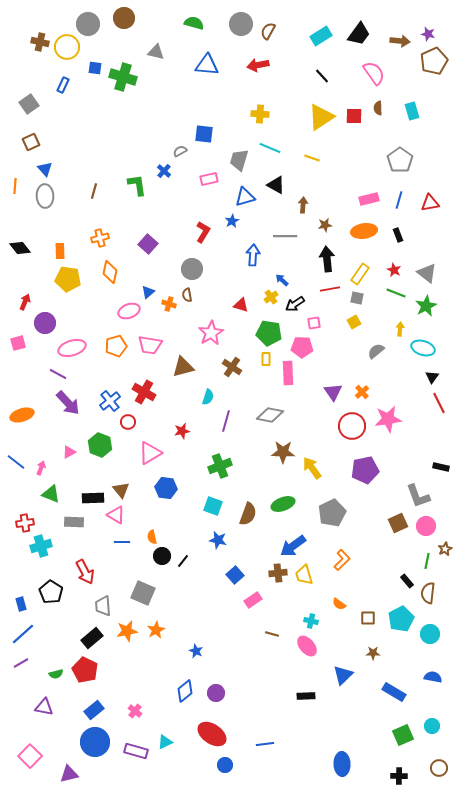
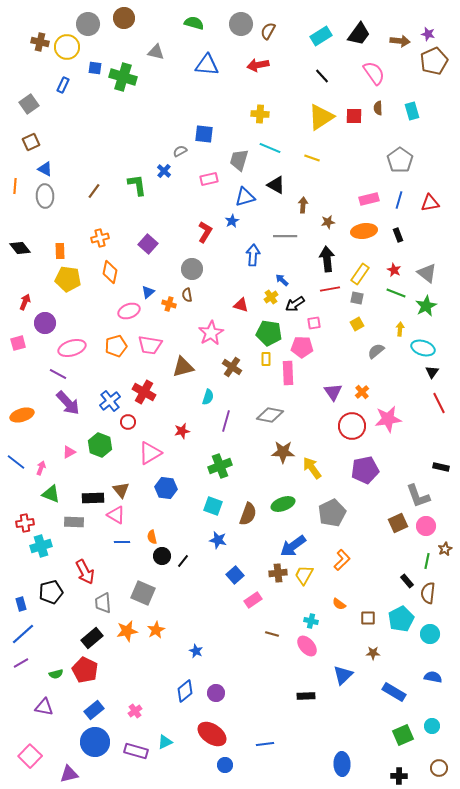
blue triangle at (45, 169): rotated 21 degrees counterclockwise
brown line at (94, 191): rotated 21 degrees clockwise
brown star at (325, 225): moved 3 px right, 3 px up
red L-shape at (203, 232): moved 2 px right
yellow square at (354, 322): moved 3 px right, 2 px down
black triangle at (432, 377): moved 5 px up
yellow trapezoid at (304, 575): rotated 45 degrees clockwise
black pentagon at (51, 592): rotated 25 degrees clockwise
gray trapezoid at (103, 606): moved 3 px up
pink cross at (135, 711): rotated 16 degrees clockwise
